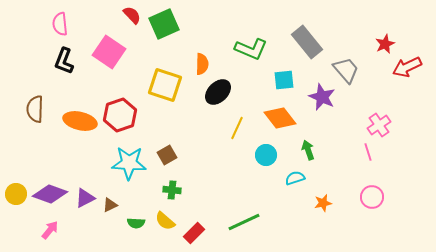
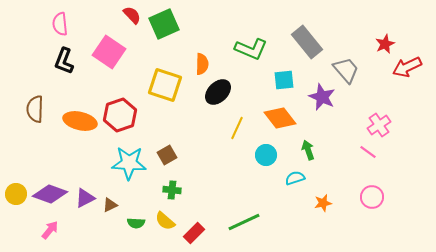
pink line: rotated 36 degrees counterclockwise
